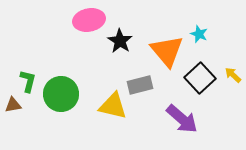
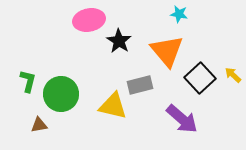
cyan star: moved 20 px left, 20 px up; rotated 12 degrees counterclockwise
black star: moved 1 px left
brown triangle: moved 26 px right, 20 px down
